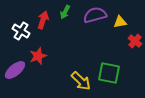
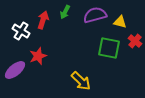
yellow triangle: rotated 24 degrees clockwise
green square: moved 25 px up
